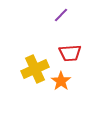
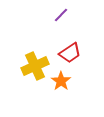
red trapezoid: rotated 30 degrees counterclockwise
yellow cross: moved 3 px up
